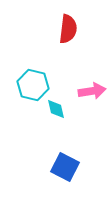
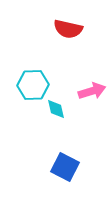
red semicircle: rotated 96 degrees clockwise
cyan hexagon: rotated 16 degrees counterclockwise
pink arrow: rotated 8 degrees counterclockwise
